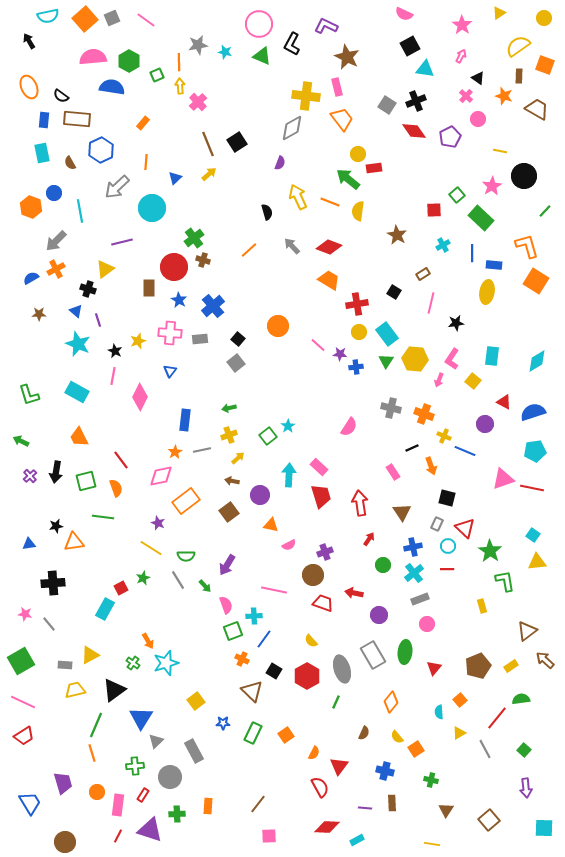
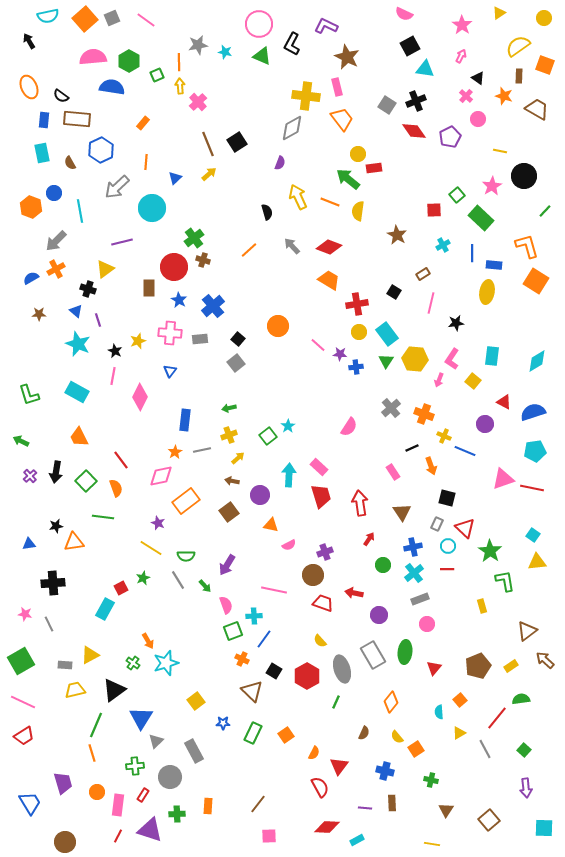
gray cross at (391, 408): rotated 36 degrees clockwise
green square at (86, 481): rotated 30 degrees counterclockwise
gray line at (49, 624): rotated 14 degrees clockwise
yellow semicircle at (311, 641): moved 9 px right
